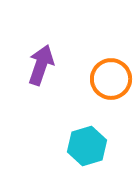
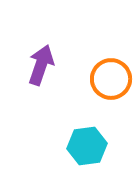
cyan hexagon: rotated 9 degrees clockwise
